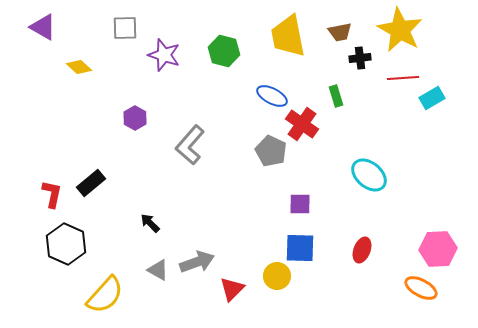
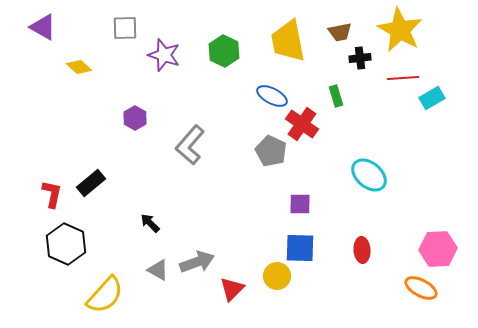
yellow trapezoid: moved 5 px down
green hexagon: rotated 12 degrees clockwise
red ellipse: rotated 25 degrees counterclockwise
